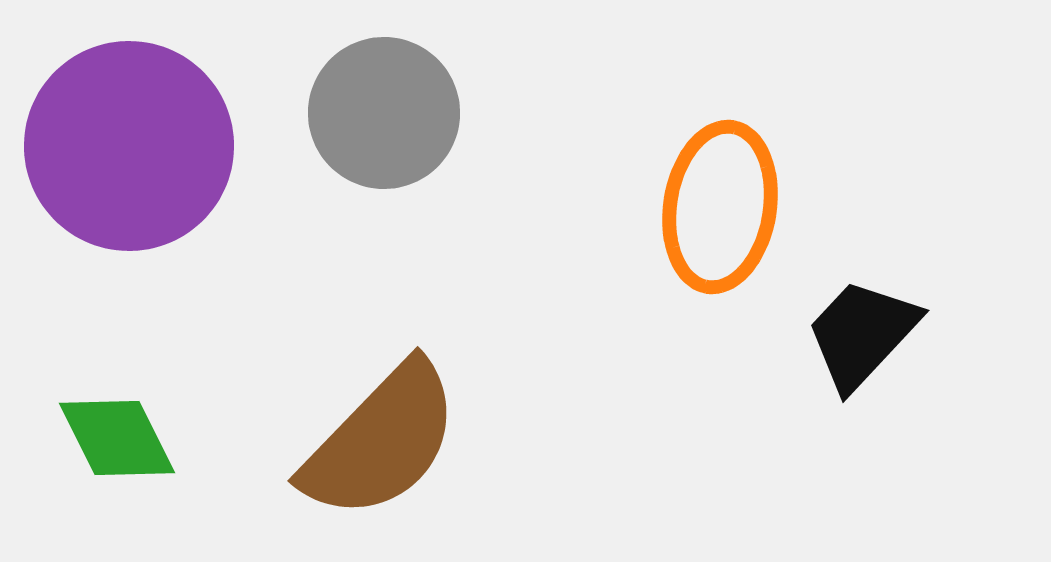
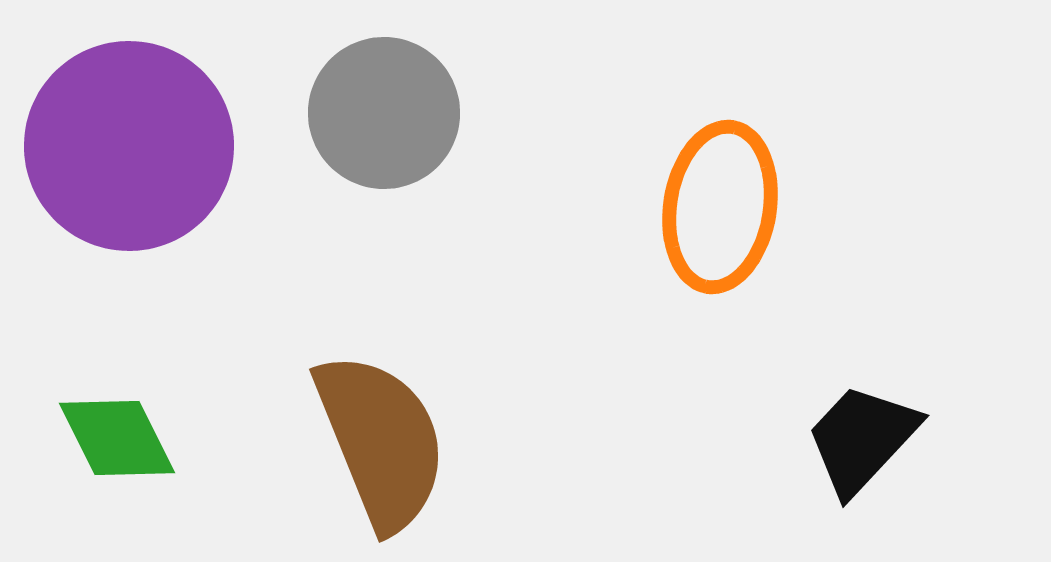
black trapezoid: moved 105 px down
brown semicircle: rotated 66 degrees counterclockwise
